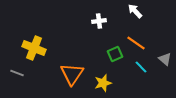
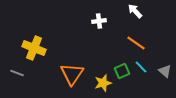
green square: moved 7 px right, 17 px down
gray triangle: moved 12 px down
